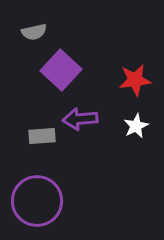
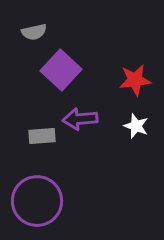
white star: rotated 25 degrees counterclockwise
